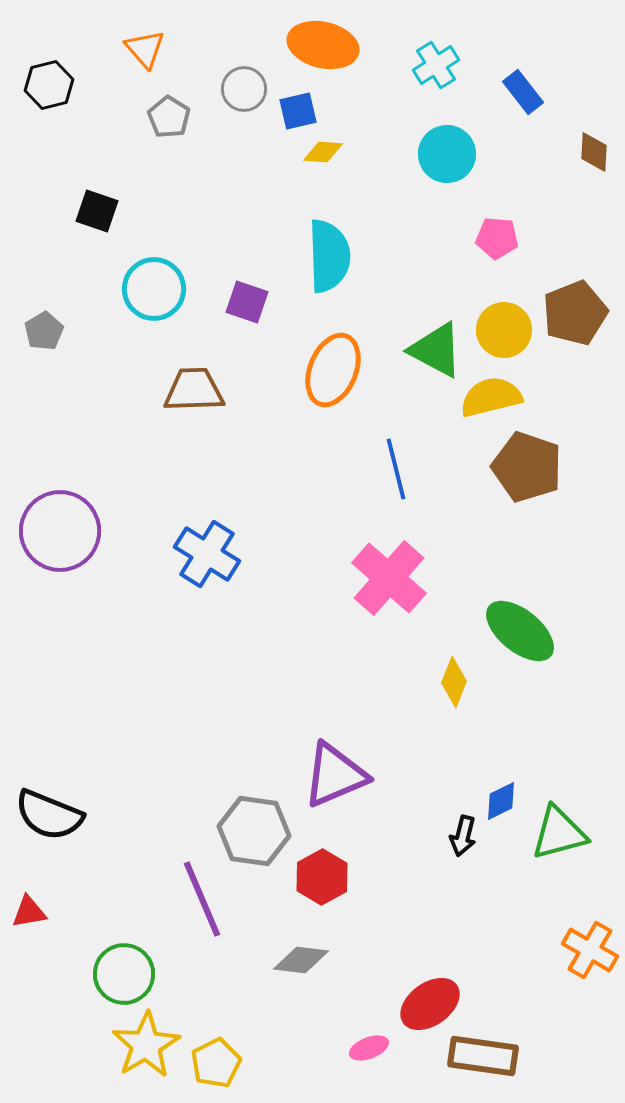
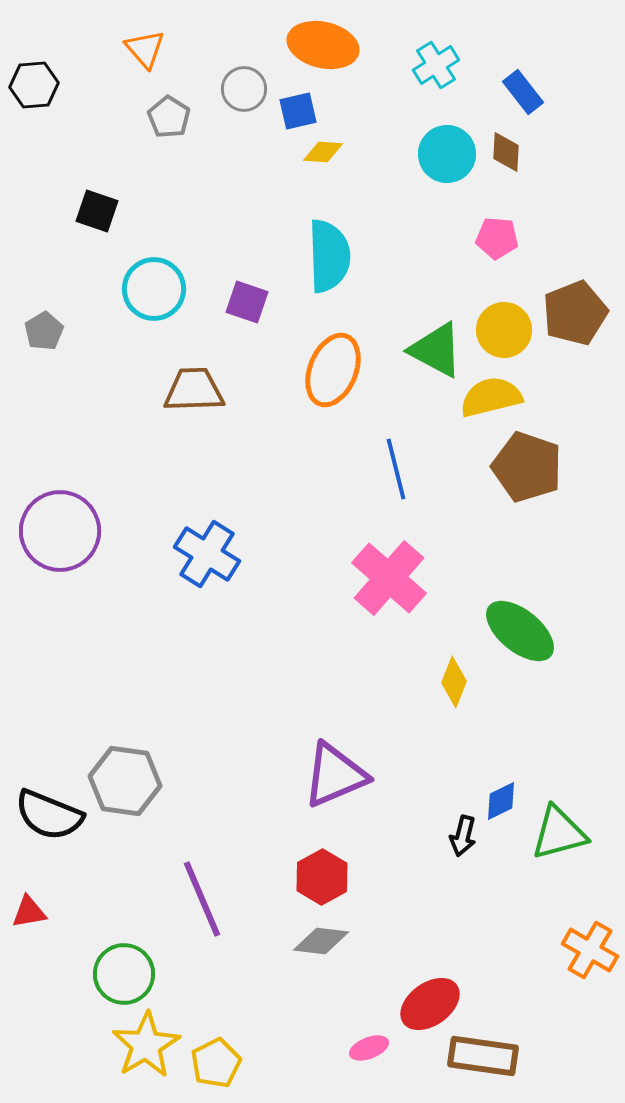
black hexagon at (49, 85): moved 15 px left; rotated 9 degrees clockwise
brown diamond at (594, 152): moved 88 px left
gray hexagon at (254, 831): moved 129 px left, 50 px up
gray diamond at (301, 960): moved 20 px right, 19 px up
